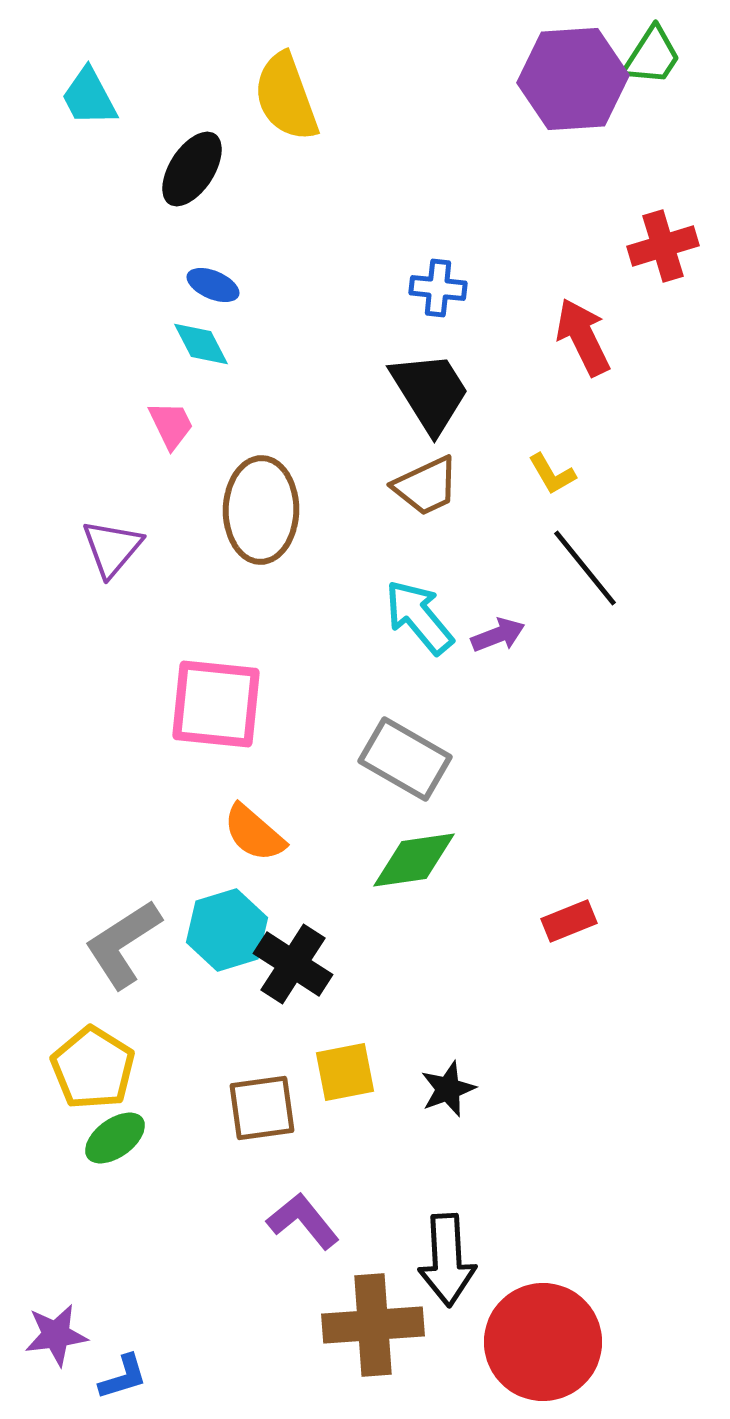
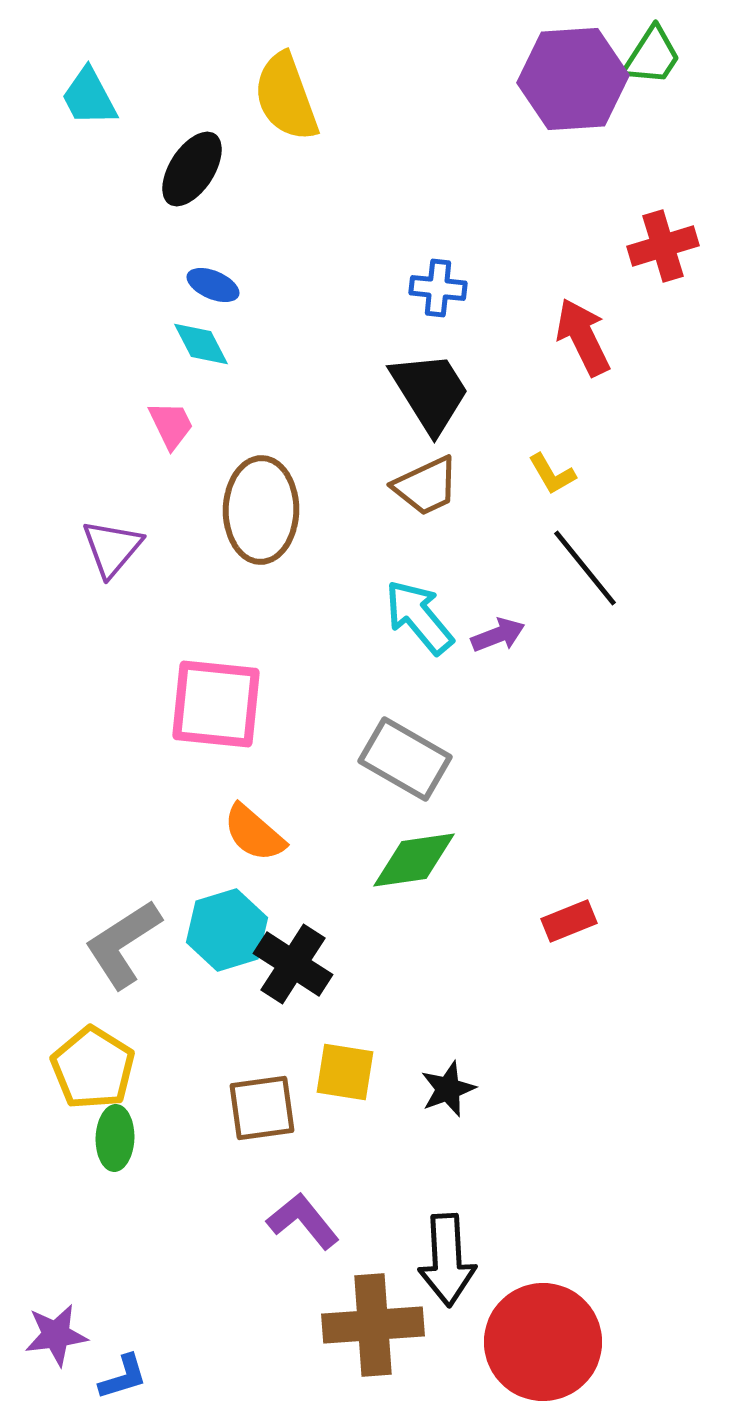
yellow square: rotated 20 degrees clockwise
green ellipse: rotated 52 degrees counterclockwise
